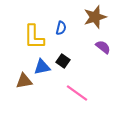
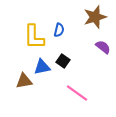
blue semicircle: moved 2 px left, 2 px down
